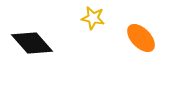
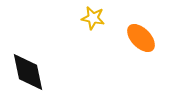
black diamond: moved 4 px left, 29 px down; rotated 30 degrees clockwise
